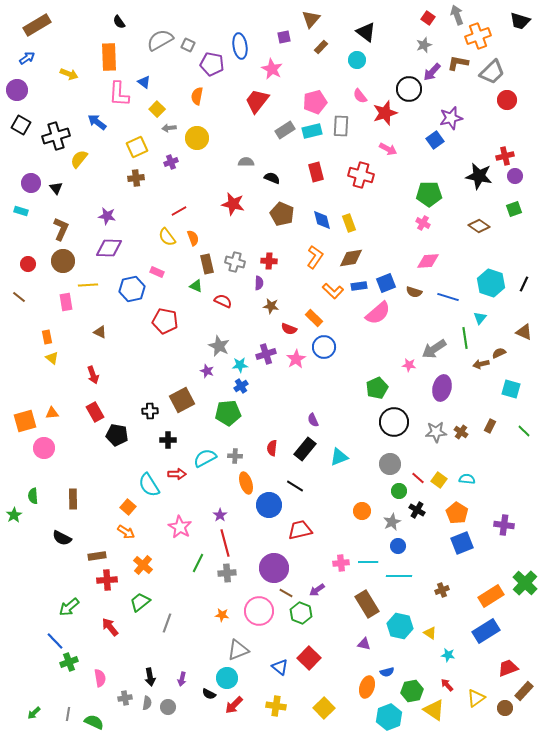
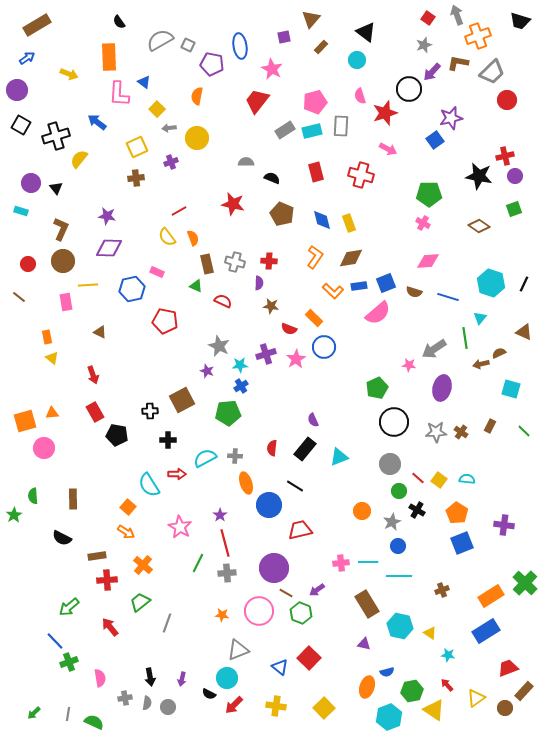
pink semicircle at (360, 96): rotated 21 degrees clockwise
